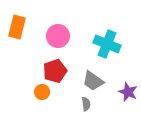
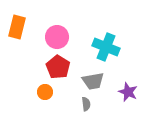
pink circle: moved 1 px left, 1 px down
cyan cross: moved 1 px left, 3 px down
red pentagon: moved 3 px right, 4 px up; rotated 20 degrees counterclockwise
gray trapezoid: rotated 45 degrees counterclockwise
orange circle: moved 3 px right
